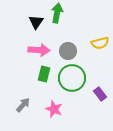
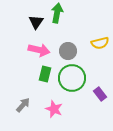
pink arrow: rotated 10 degrees clockwise
green rectangle: moved 1 px right
